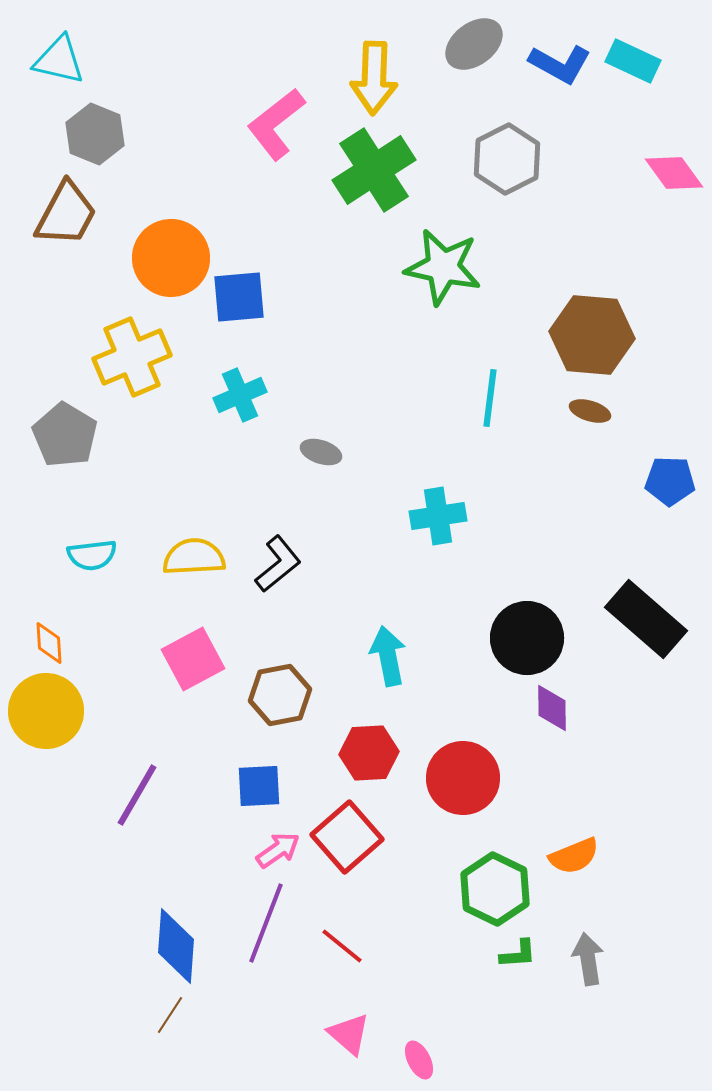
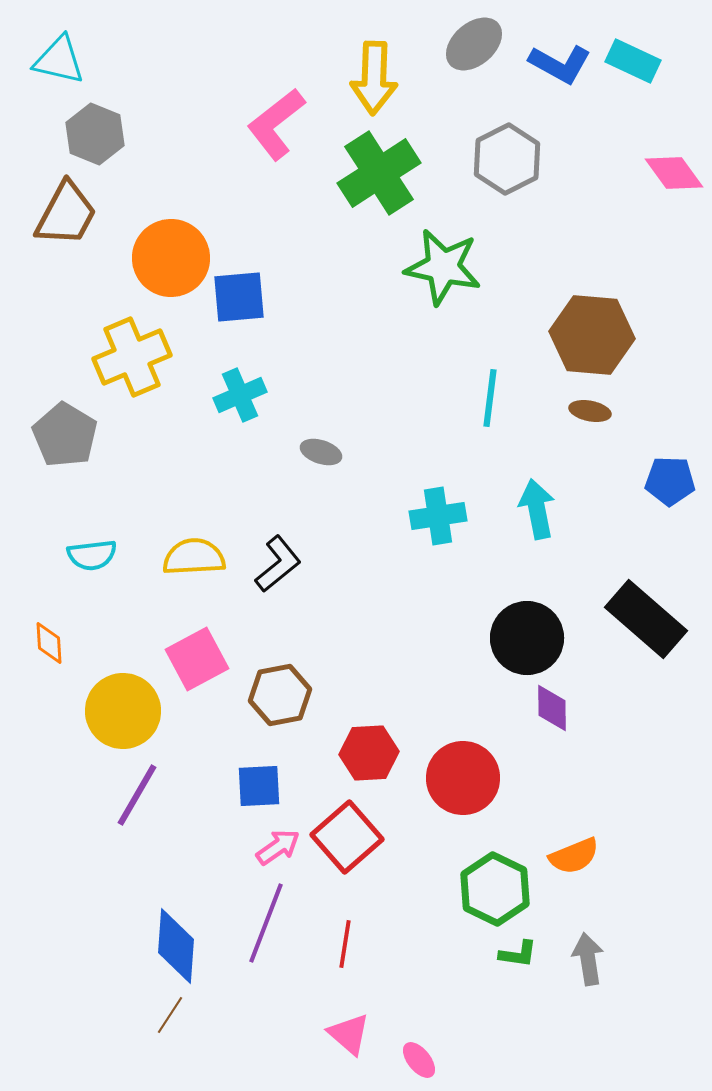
gray ellipse at (474, 44): rotated 4 degrees counterclockwise
green cross at (374, 170): moved 5 px right, 3 px down
brown ellipse at (590, 411): rotated 6 degrees counterclockwise
cyan arrow at (388, 656): moved 149 px right, 147 px up
pink square at (193, 659): moved 4 px right
yellow circle at (46, 711): moved 77 px right
pink arrow at (278, 850): moved 3 px up
red line at (342, 946): moved 3 px right, 2 px up; rotated 60 degrees clockwise
green L-shape at (518, 954): rotated 12 degrees clockwise
pink ellipse at (419, 1060): rotated 12 degrees counterclockwise
